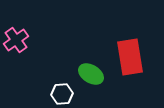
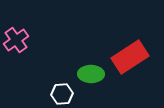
red rectangle: rotated 66 degrees clockwise
green ellipse: rotated 30 degrees counterclockwise
